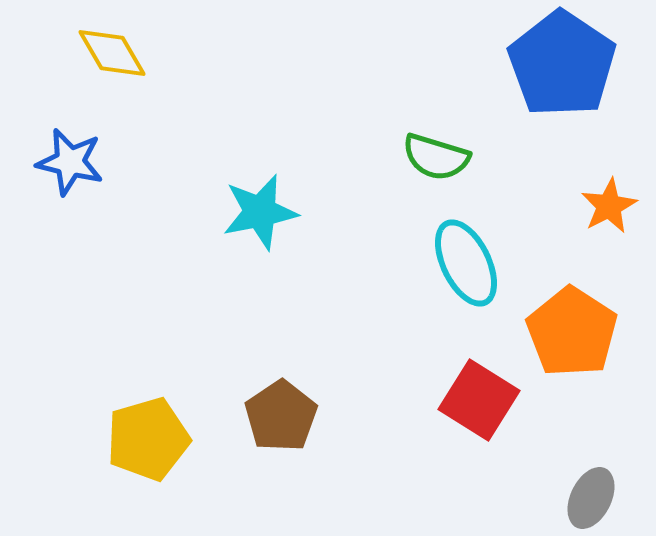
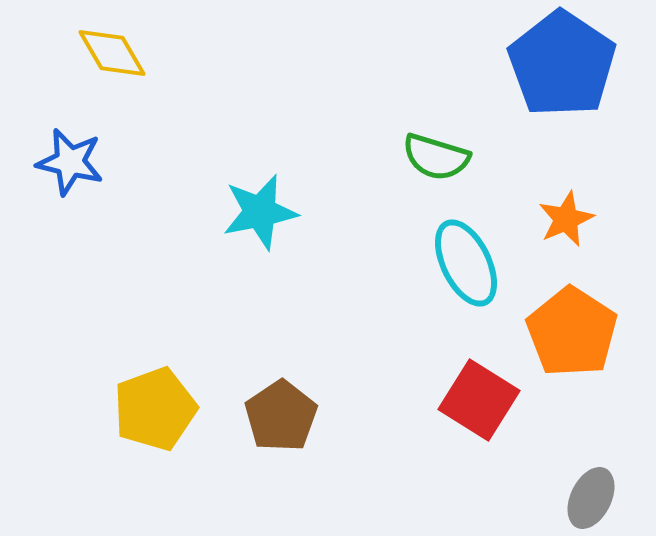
orange star: moved 43 px left, 13 px down; rotated 4 degrees clockwise
yellow pentagon: moved 7 px right, 30 px up; rotated 4 degrees counterclockwise
